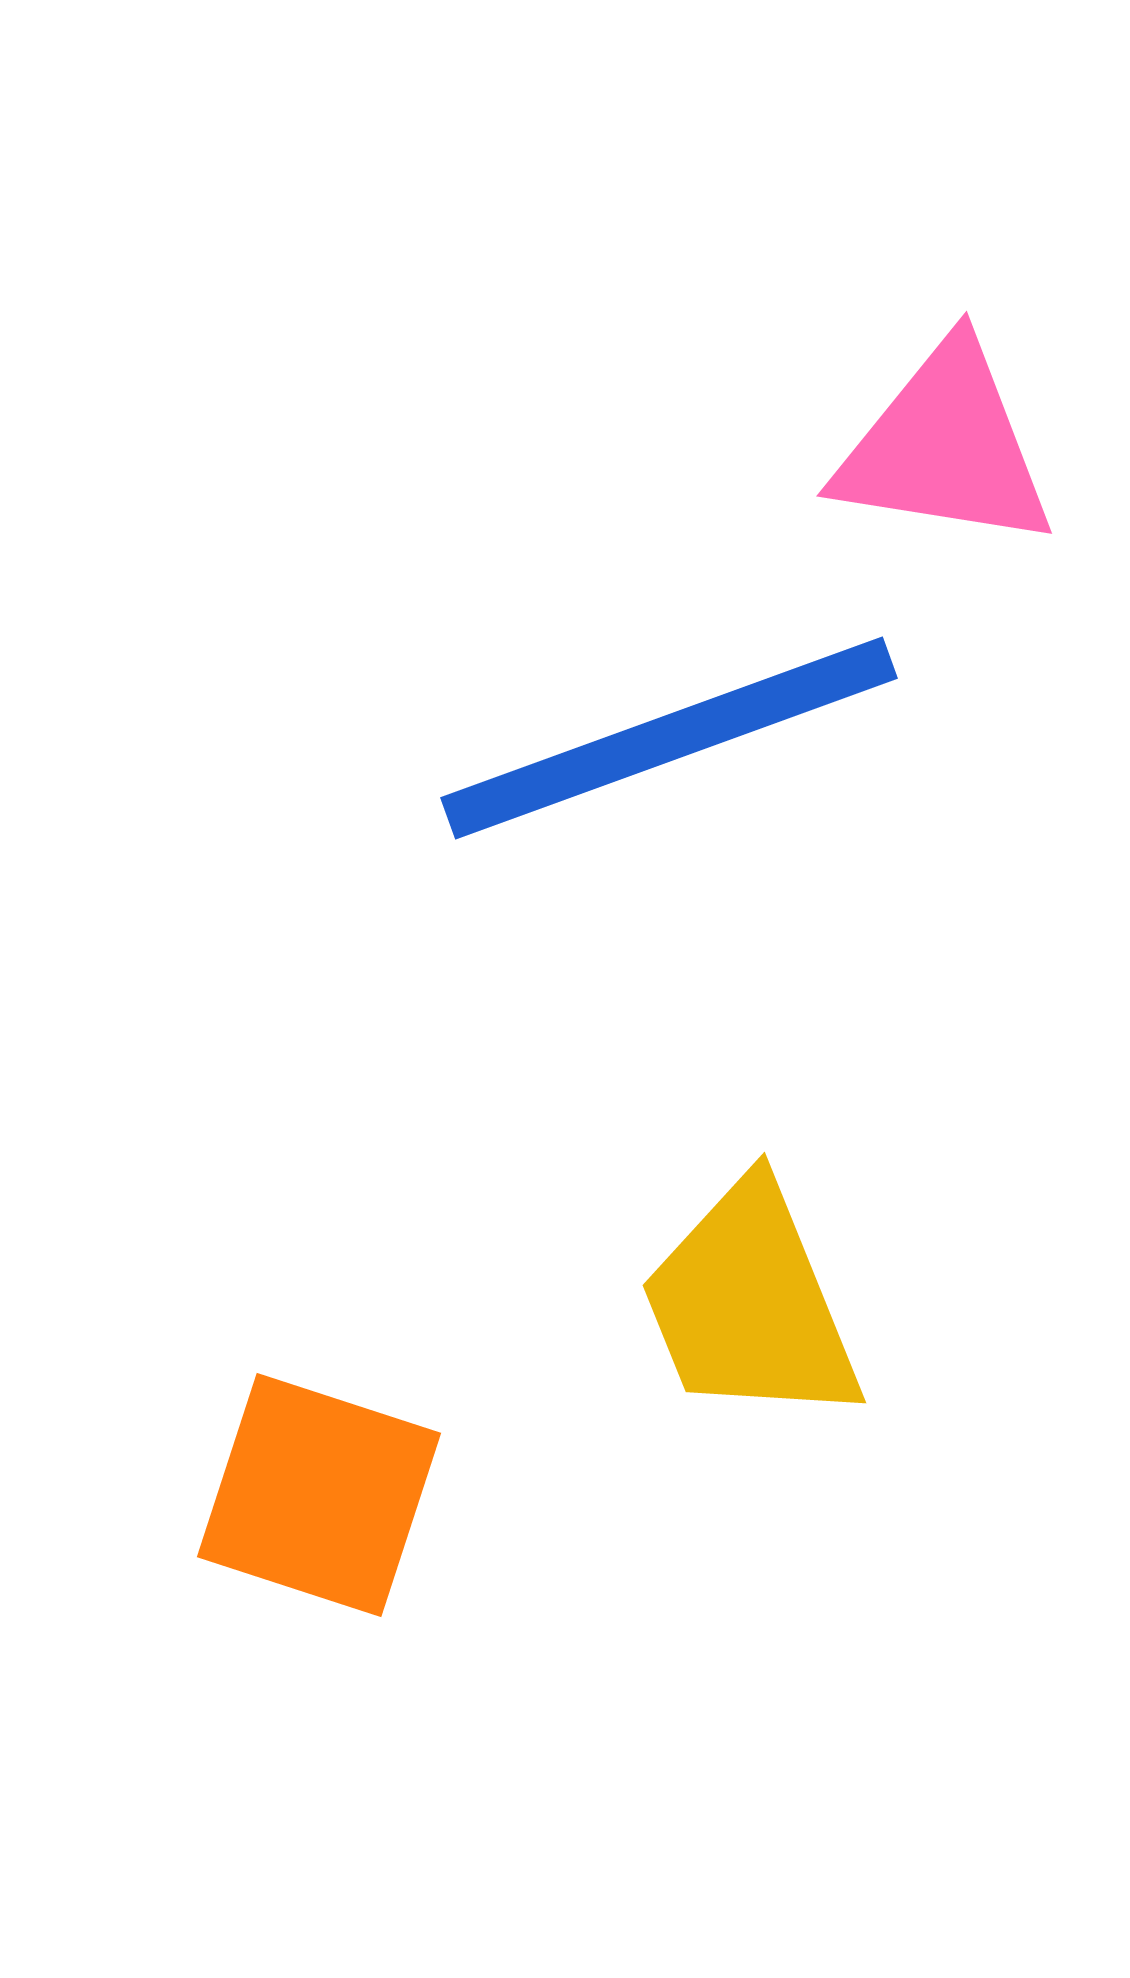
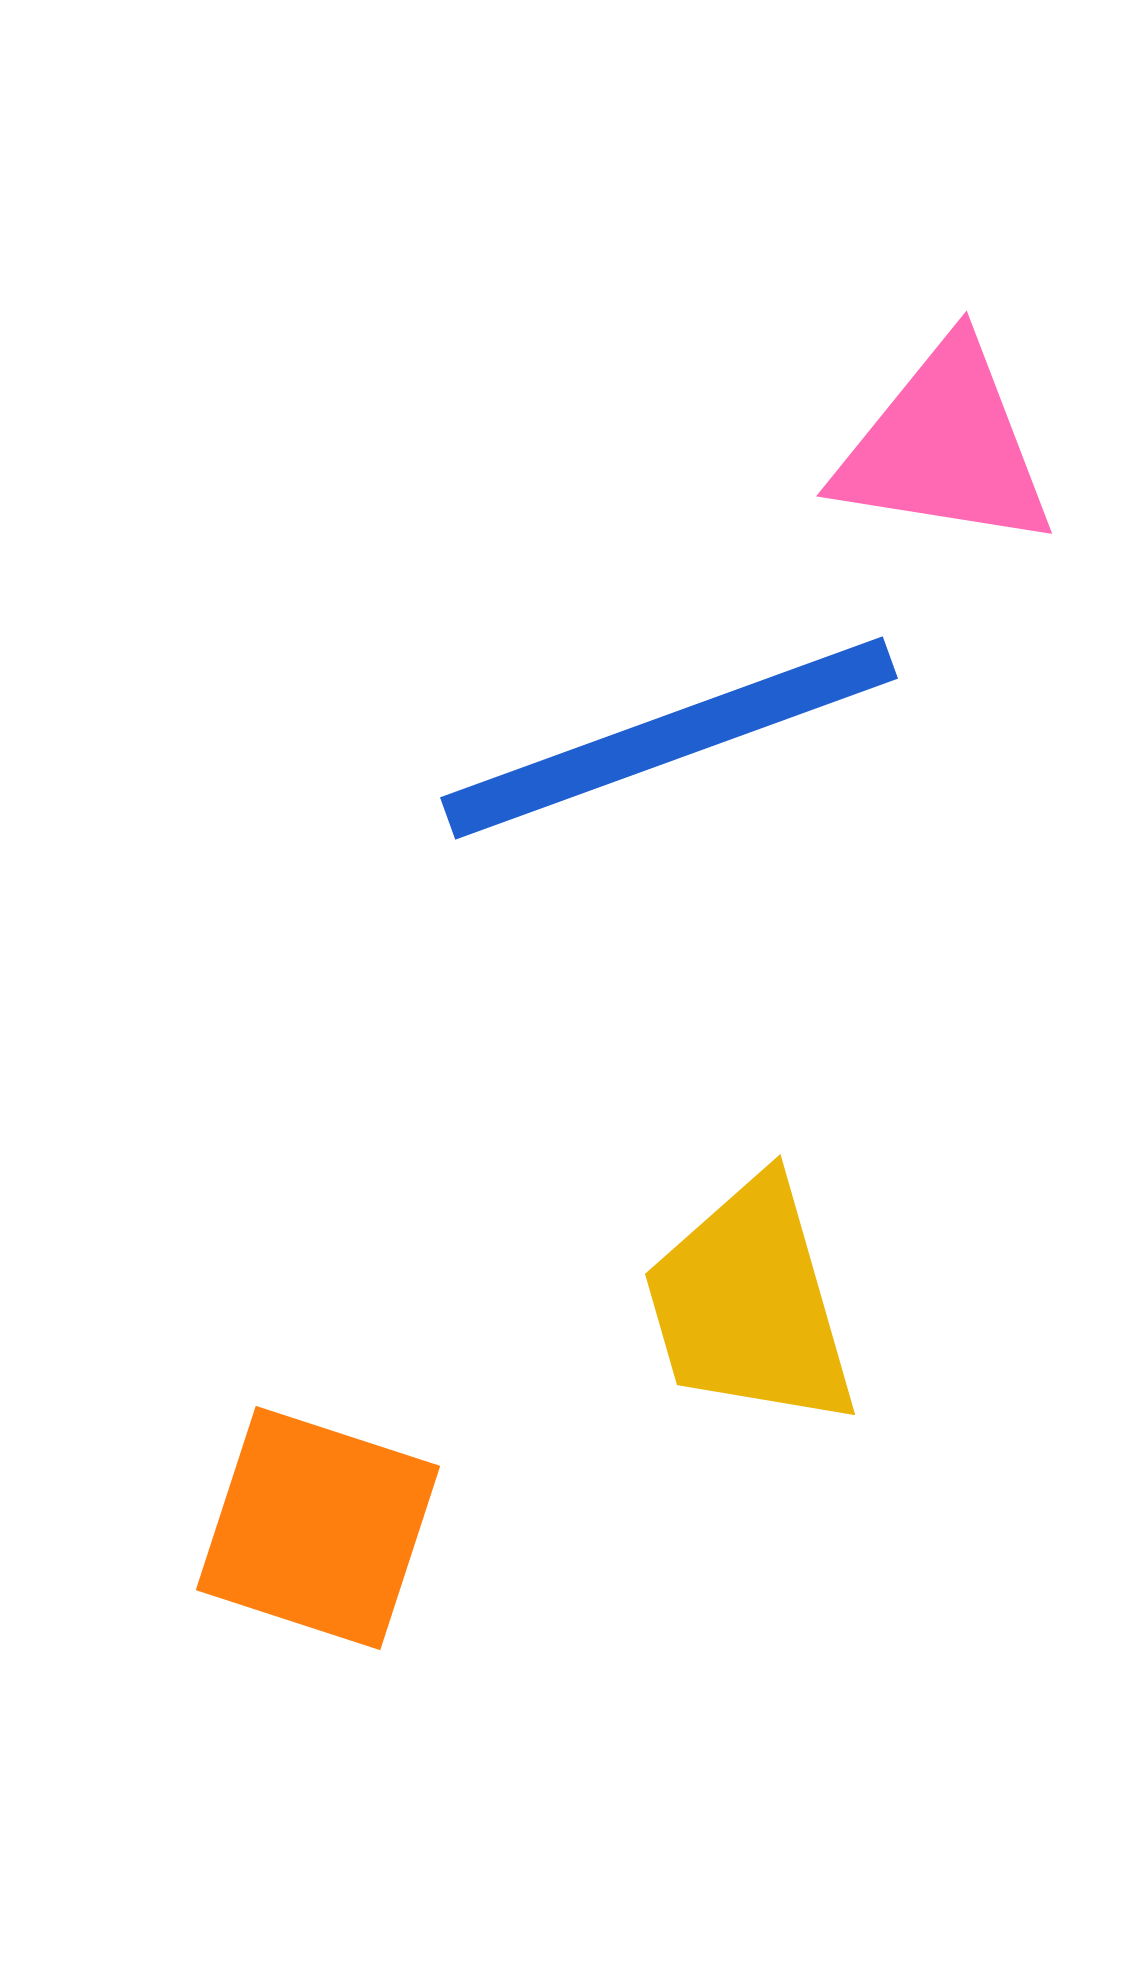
yellow trapezoid: rotated 6 degrees clockwise
orange square: moved 1 px left, 33 px down
